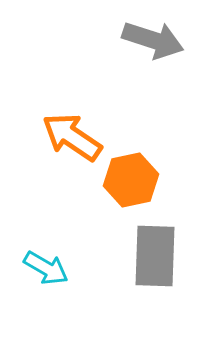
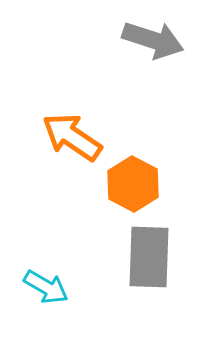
orange hexagon: moved 2 px right, 4 px down; rotated 20 degrees counterclockwise
gray rectangle: moved 6 px left, 1 px down
cyan arrow: moved 19 px down
